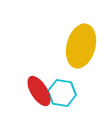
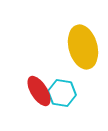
yellow ellipse: moved 2 px right, 1 px down; rotated 30 degrees counterclockwise
